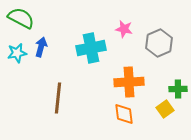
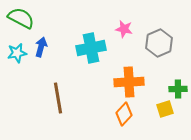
brown line: rotated 16 degrees counterclockwise
yellow square: rotated 18 degrees clockwise
orange diamond: rotated 50 degrees clockwise
